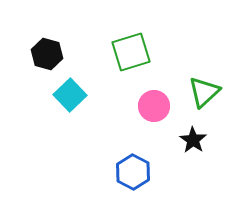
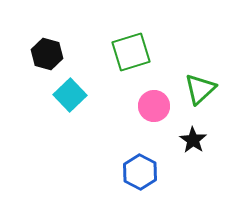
green triangle: moved 4 px left, 3 px up
blue hexagon: moved 7 px right
